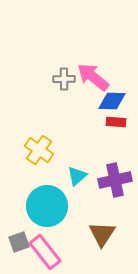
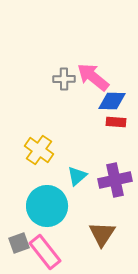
gray square: moved 1 px down
